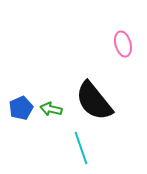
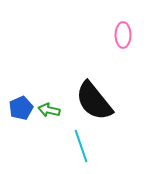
pink ellipse: moved 9 px up; rotated 15 degrees clockwise
green arrow: moved 2 px left, 1 px down
cyan line: moved 2 px up
